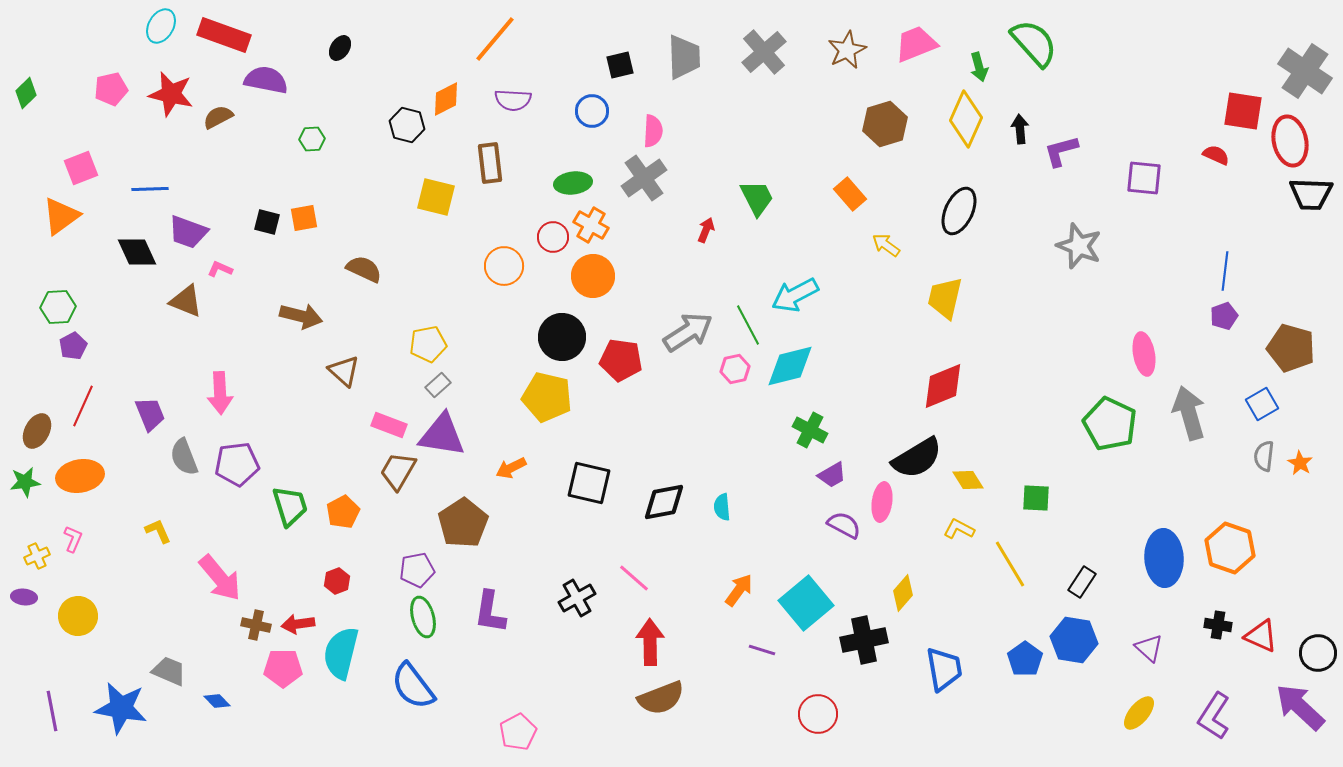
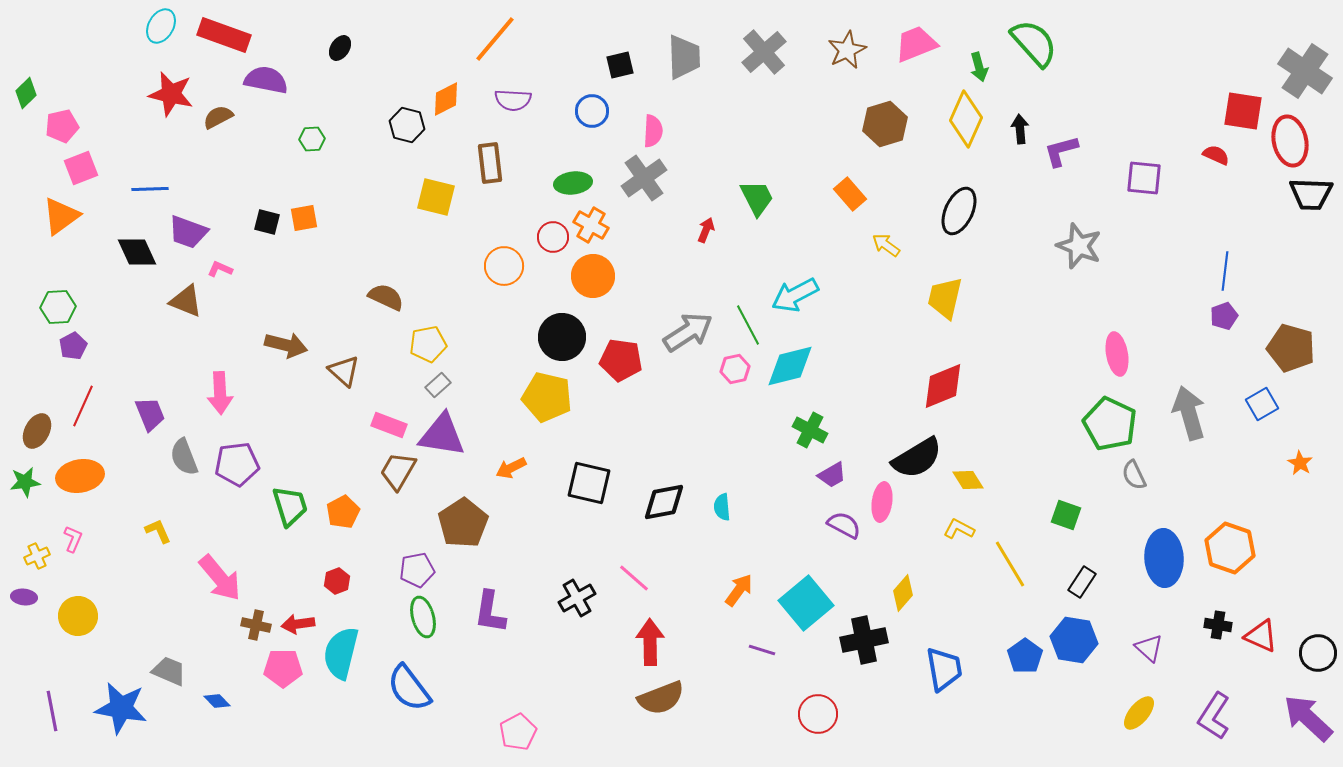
pink pentagon at (111, 89): moved 49 px left, 37 px down
brown semicircle at (364, 269): moved 22 px right, 28 px down
brown arrow at (301, 316): moved 15 px left, 29 px down
pink ellipse at (1144, 354): moved 27 px left
gray semicircle at (1264, 456): moved 130 px left, 19 px down; rotated 32 degrees counterclockwise
green square at (1036, 498): moved 30 px right, 17 px down; rotated 16 degrees clockwise
blue pentagon at (1025, 659): moved 3 px up
blue semicircle at (413, 686): moved 4 px left, 2 px down
purple arrow at (1300, 707): moved 8 px right, 11 px down
